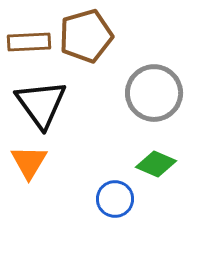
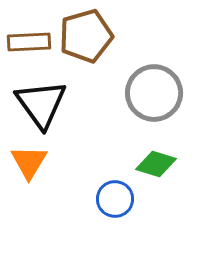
green diamond: rotated 6 degrees counterclockwise
